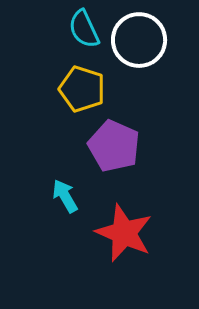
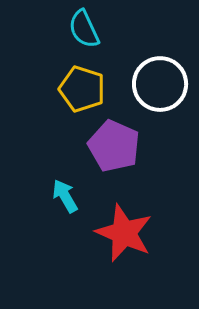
white circle: moved 21 px right, 44 px down
